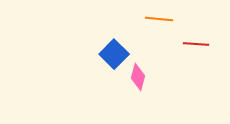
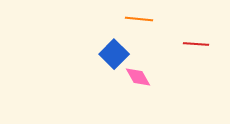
orange line: moved 20 px left
pink diamond: rotated 44 degrees counterclockwise
